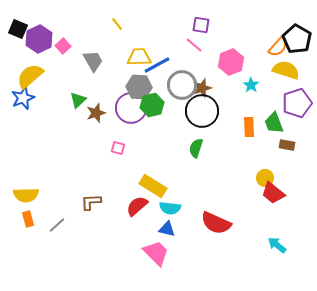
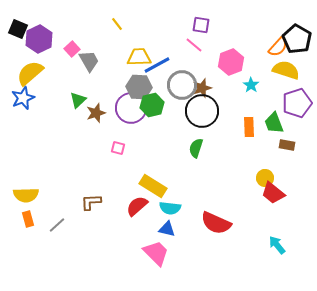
pink square at (63, 46): moved 9 px right, 3 px down
gray trapezoid at (93, 61): moved 4 px left
yellow semicircle at (30, 76): moved 3 px up
cyan arrow at (277, 245): rotated 12 degrees clockwise
